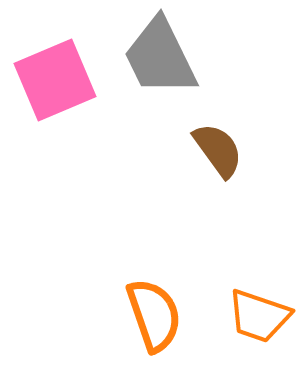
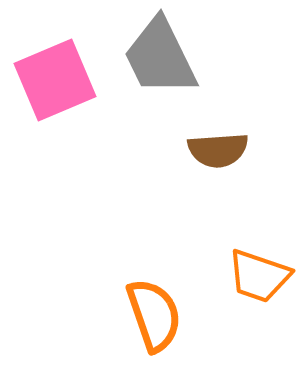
brown semicircle: rotated 122 degrees clockwise
orange trapezoid: moved 40 px up
